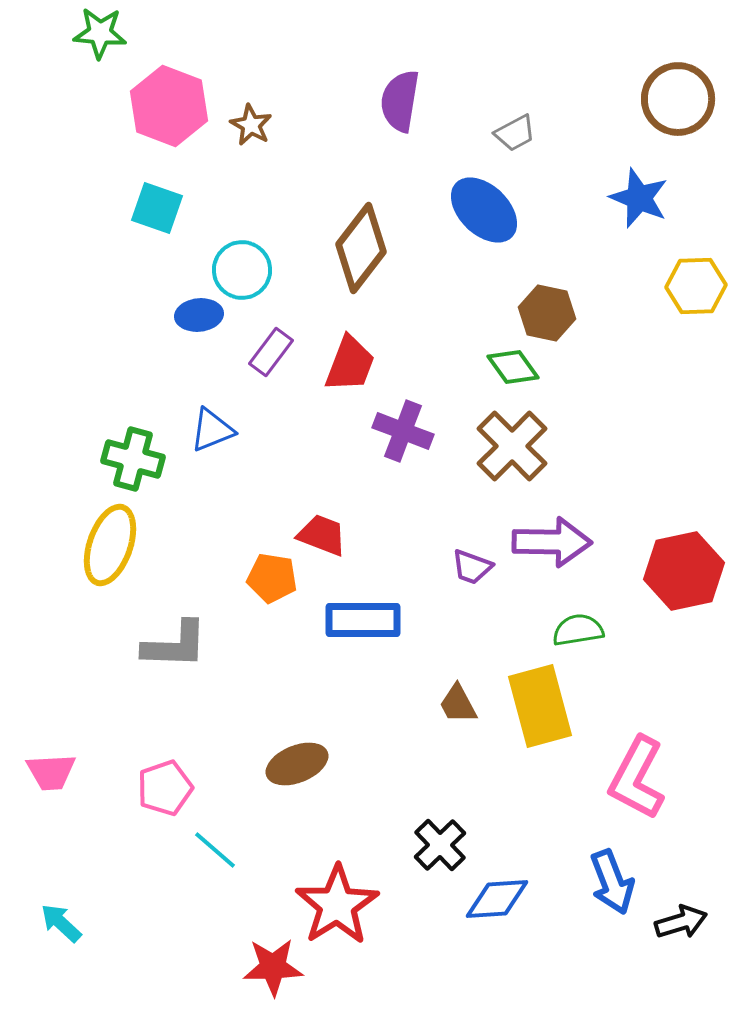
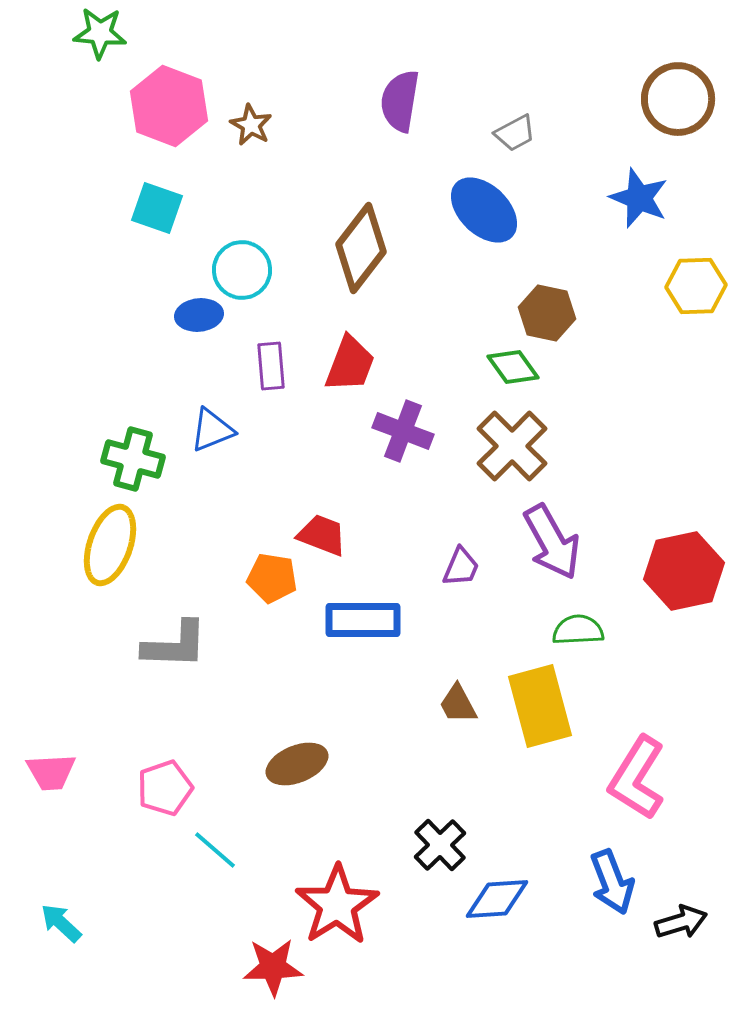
purple rectangle at (271, 352): moved 14 px down; rotated 42 degrees counterclockwise
purple arrow at (552, 542): rotated 60 degrees clockwise
purple trapezoid at (472, 567): moved 11 px left; rotated 87 degrees counterclockwise
green semicircle at (578, 630): rotated 6 degrees clockwise
pink L-shape at (637, 778): rotated 4 degrees clockwise
